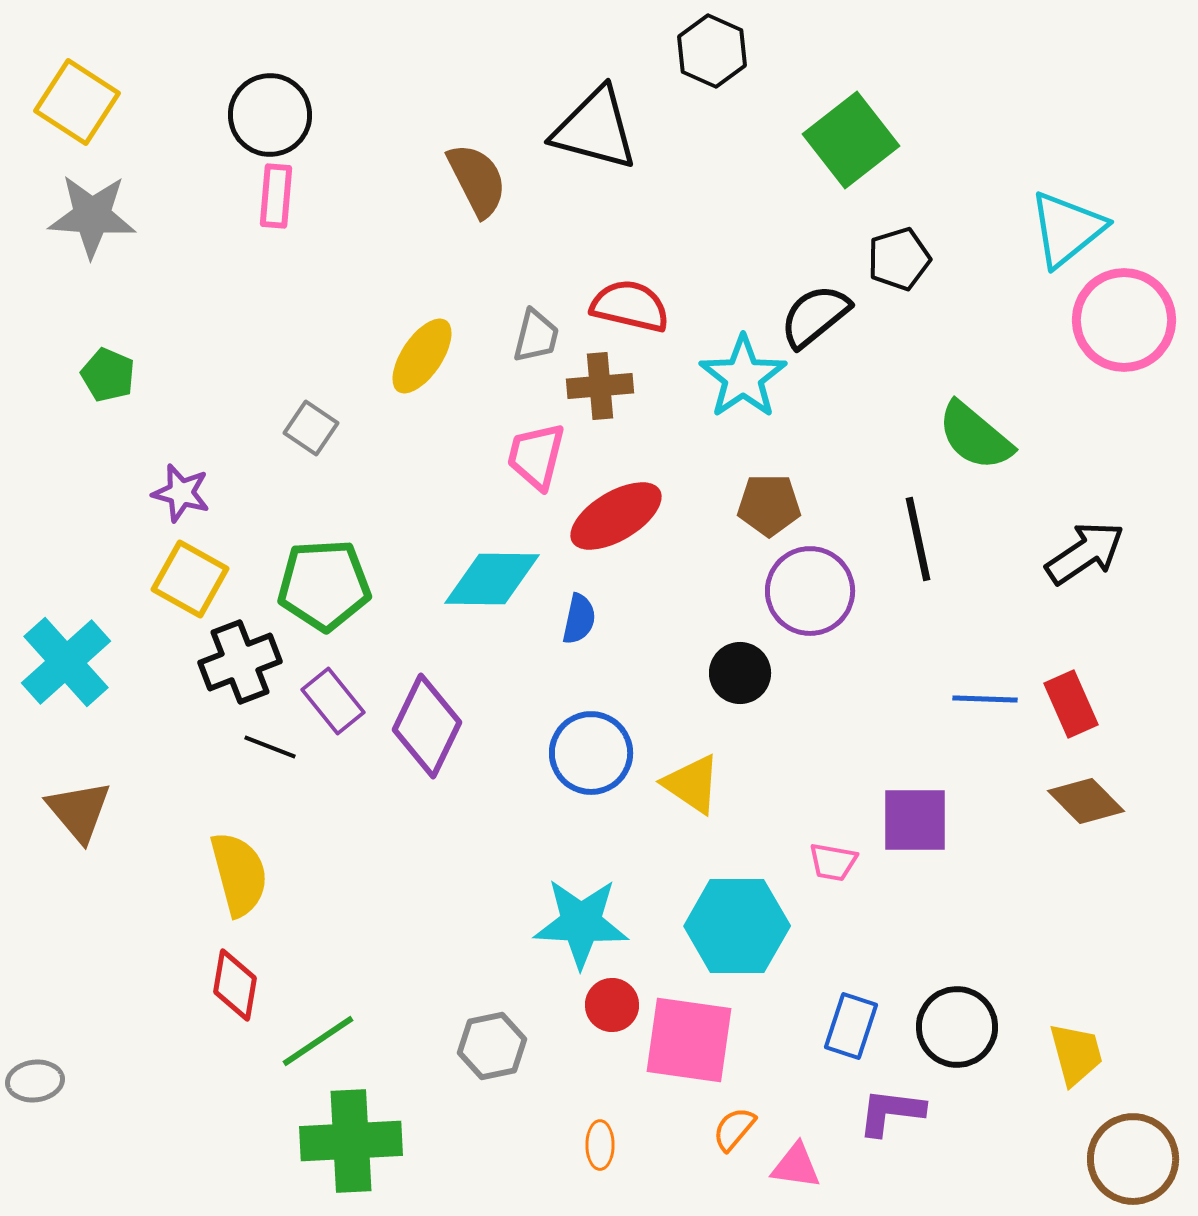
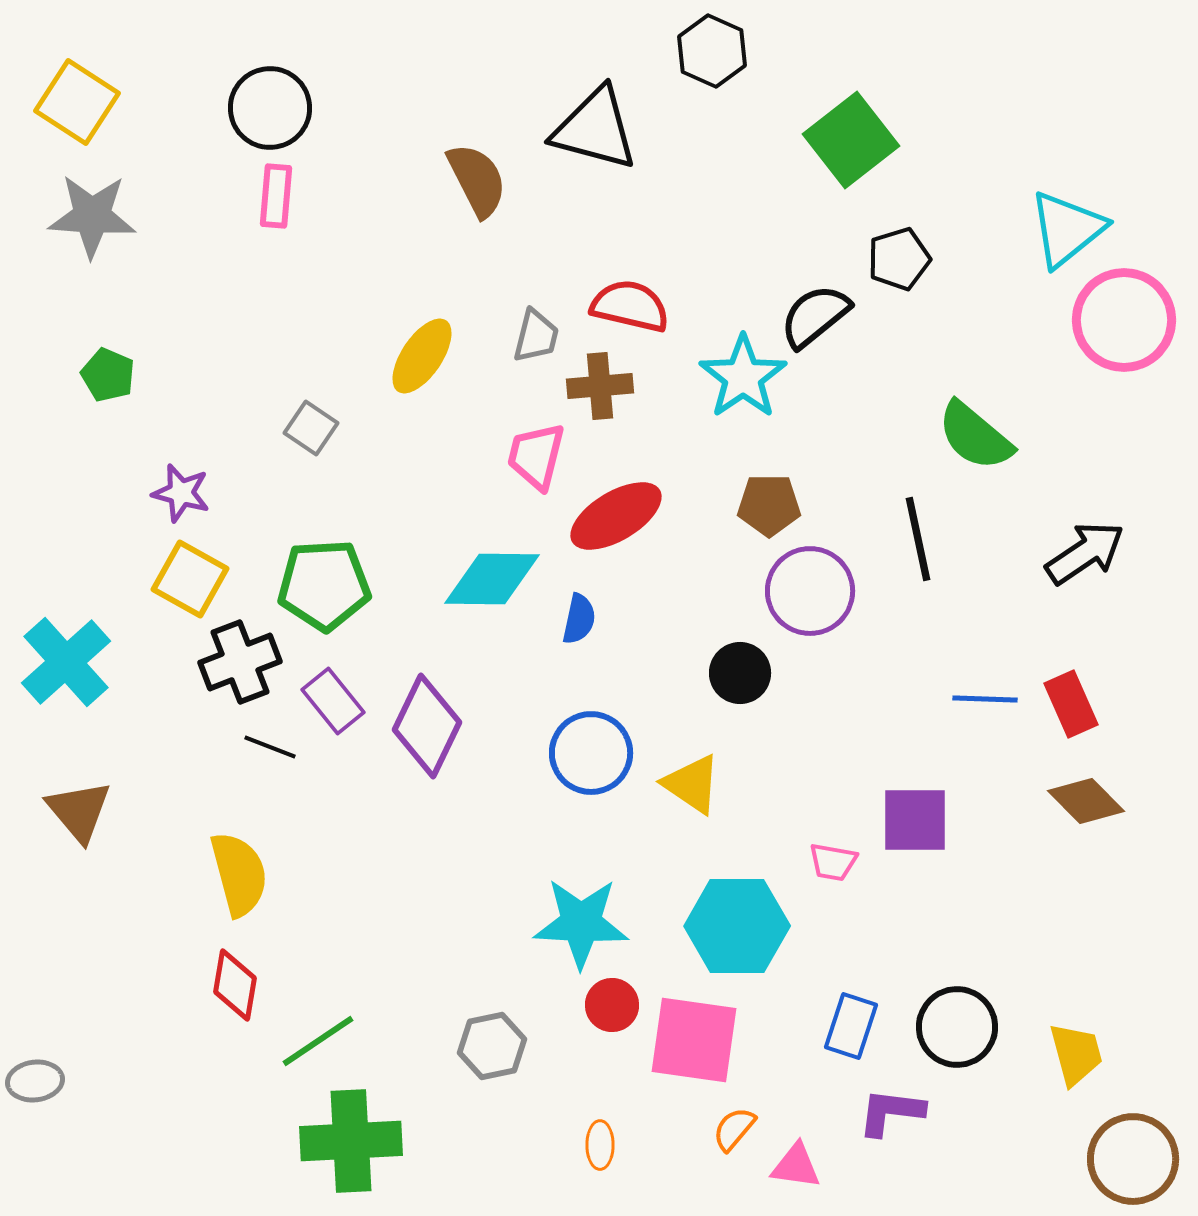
black circle at (270, 115): moved 7 px up
pink square at (689, 1040): moved 5 px right
